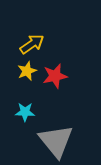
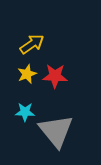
yellow star: moved 3 px down
red star: rotated 15 degrees clockwise
gray triangle: moved 10 px up
